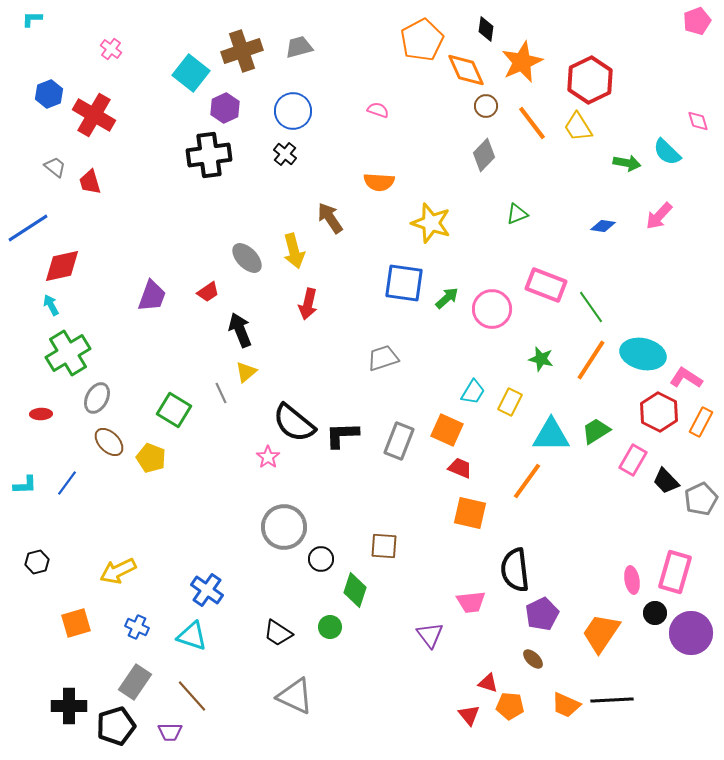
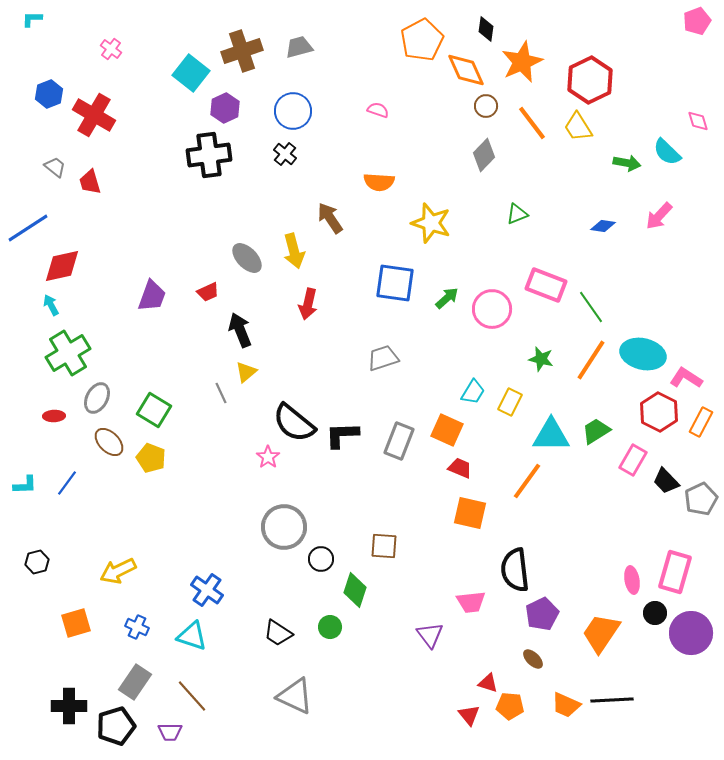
blue square at (404, 283): moved 9 px left
red trapezoid at (208, 292): rotated 10 degrees clockwise
green square at (174, 410): moved 20 px left
red ellipse at (41, 414): moved 13 px right, 2 px down
